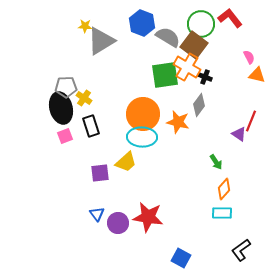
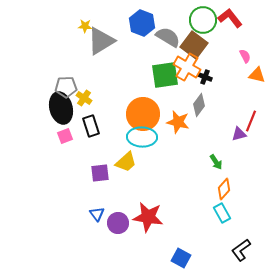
green circle: moved 2 px right, 4 px up
pink semicircle: moved 4 px left, 1 px up
purple triangle: rotated 49 degrees counterclockwise
cyan rectangle: rotated 60 degrees clockwise
